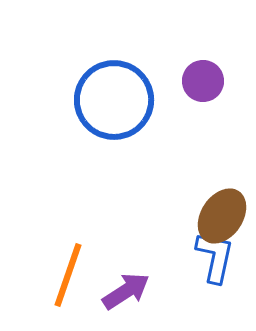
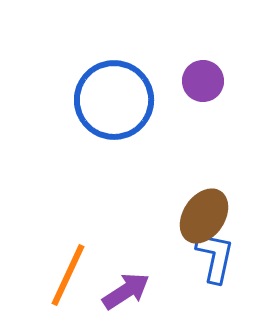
brown ellipse: moved 18 px left
orange line: rotated 6 degrees clockwise
